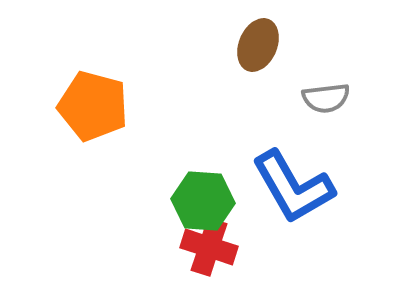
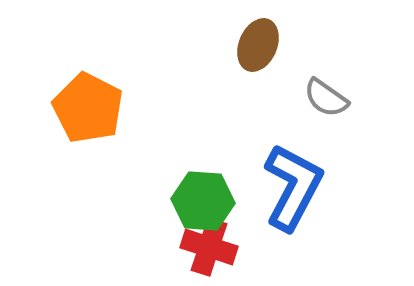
gray semicircle: rotated 42 degrees clockwise
orange pentagon: moved 5 px left, 2 px down; rotated 12 degrees clockwise
blue L-shape: rotated 122 degrees counterclockwise
